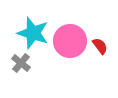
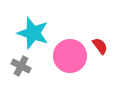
pink circle: moved 15 px down
gray cross: moved 3 px down; rotated 12 degrees counterclockwise
